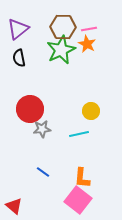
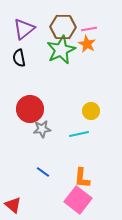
purple triangle: moved 6 px right
red triangle: moved 1 px left, 1 px up
